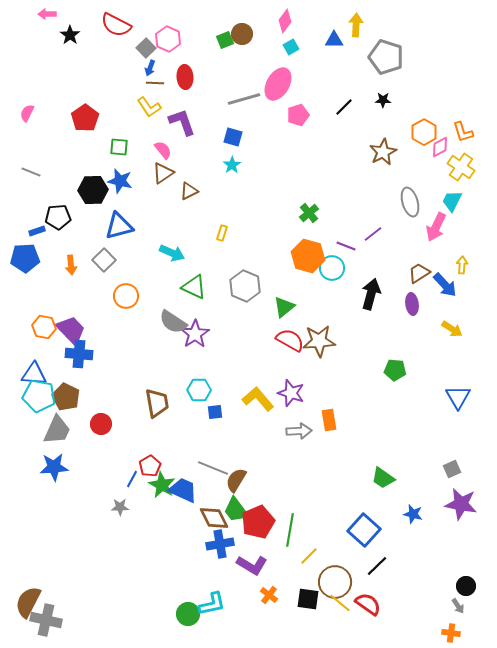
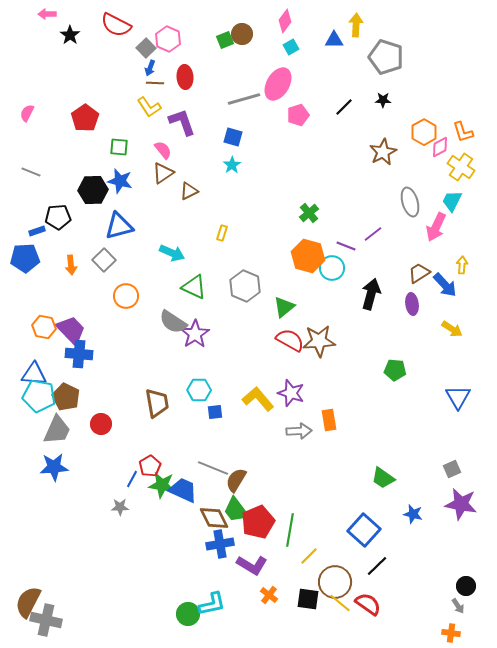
green star at (162, 485): rotated 20 degrees counterclockwise
